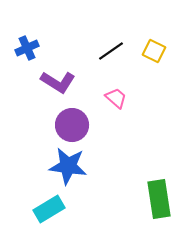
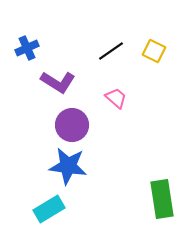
green rectangle: moved 3 px right
